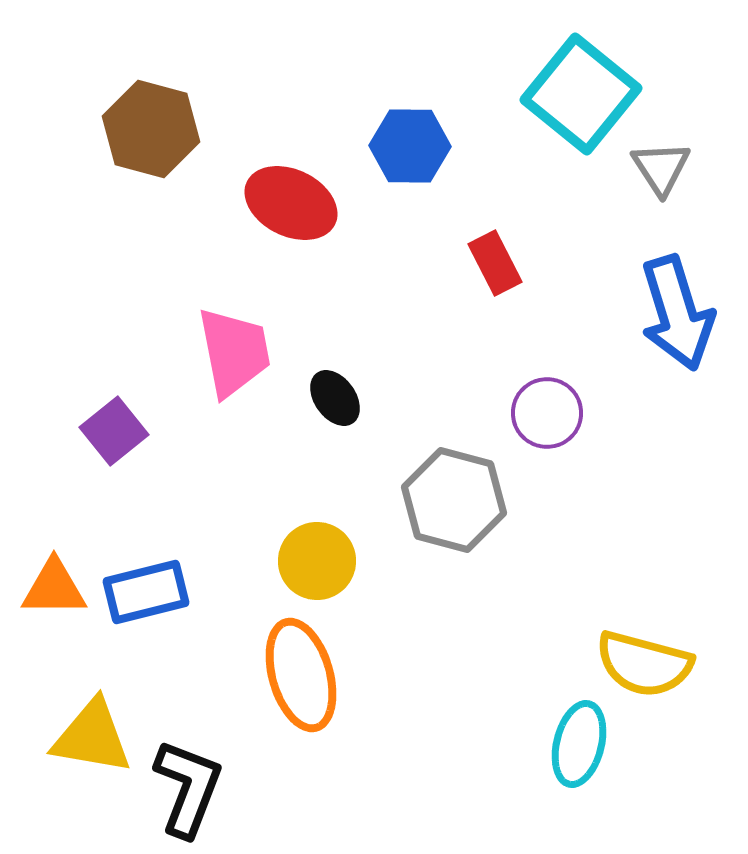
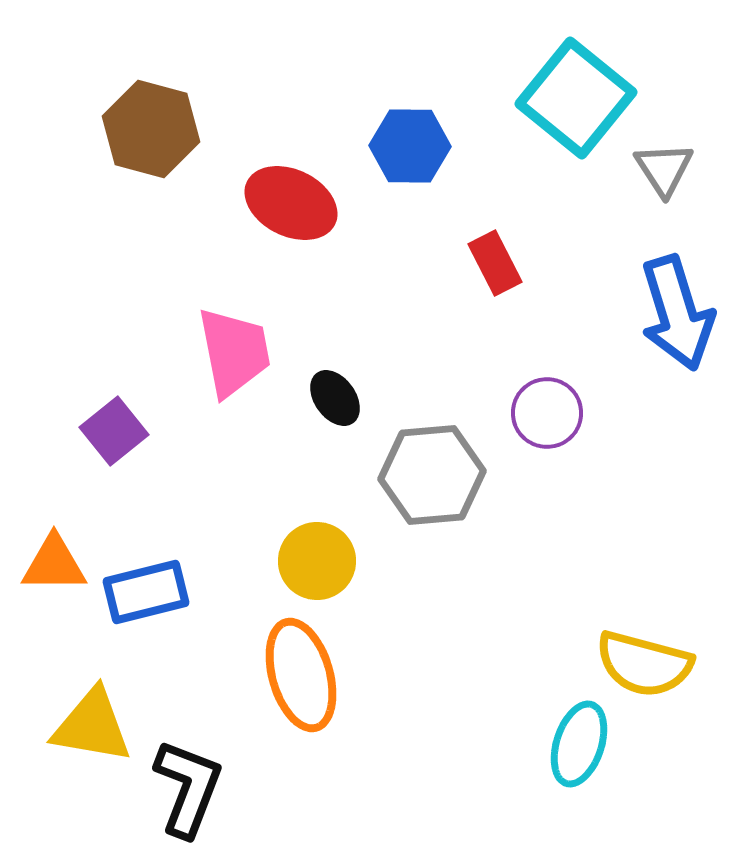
cyan square: moved 5 px left, 4 px down
gray triangle: moved 3 px right, 1 px down
gray hexagon: moved 22 px left, 25 px up; rotated 20 degrees counterclockwise
orange triangle: moved 24 px up
yellow triangle: moved 11 px up
cyan ellipse: rotated 4 degrees clockwise
